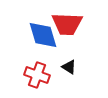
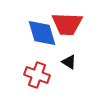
blue diamond: moved 1 px left, 2 px up
black triangle: moved 5 px up
